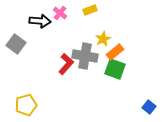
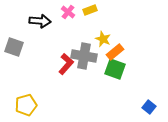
pink cross: moved 8 px right, 1 px up
yellow star: rotated 21 degrees counterclockwise
gray square: moved 2 px left, 3 px down; rotated 18 degrees counterclockwise
gray cross: moved 1 px left
